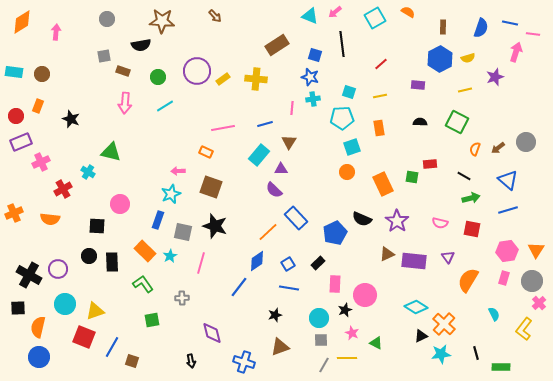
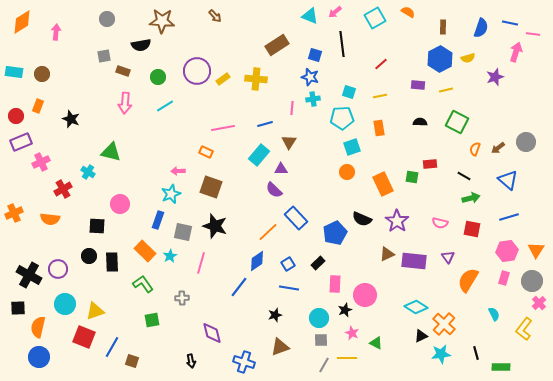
yellow line at (465, 90): moved 19 px left
blue line at (508, 210): moved 1 px right, 7 px down
